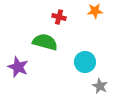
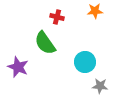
red cross: moved 2 px left
green semicircle: moved 1 px down; rotated 140 degrees counterclockwise
gray star: rotated 21 degrees counterclockwise
